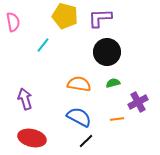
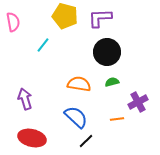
green semicircle: moved 1 px left, 1 px up
blue semicircle: moved 3 px left; rotated 15 degrees clockwise
